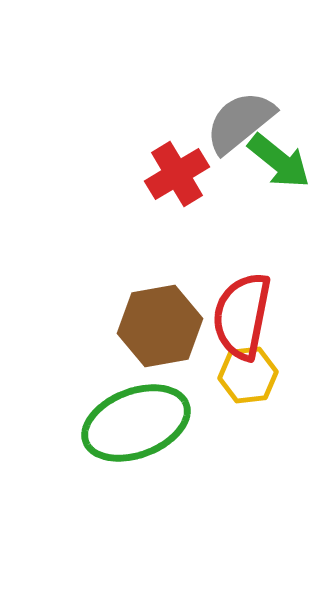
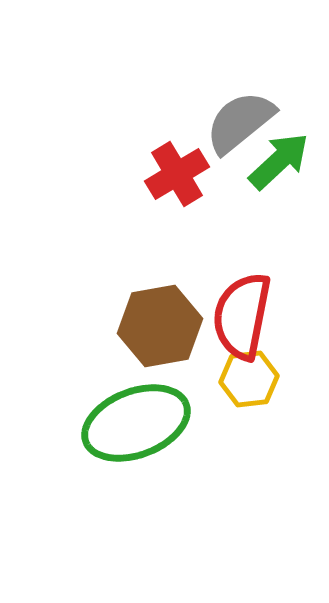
green arrow: rotated 82 degrees counterclockwise
yellow hexagon: moved 1 px right, 4 px down
